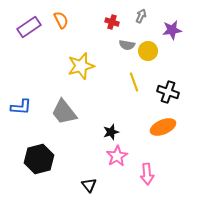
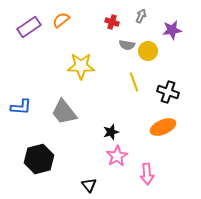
orange semicircle: rotated 102 degrees counterclockwise
yellow star: rotated 16 degrees clockwise
